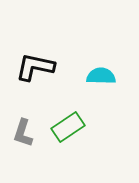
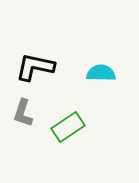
cyan semicircle: moved 3 px up
gray L-shape: moved 20 px up
